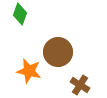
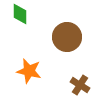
green diamond: rotated 20 degrees counterclockwise
brown circle: moved 9 px right, 15 px up
